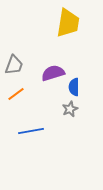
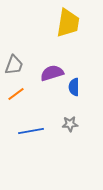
purple semicircle: moved 1 px left
gray star: moved 15 px down; rotated 21 degrees clockwise
